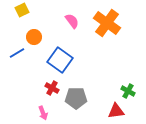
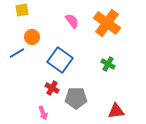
yellow square: rotated 16 degrees clockwise
orange circle: moved 2 px left
green cross: moved 20 px left, 27 px up
